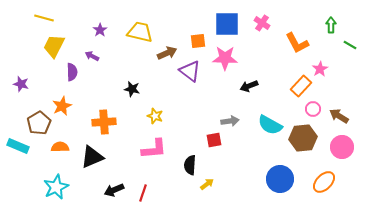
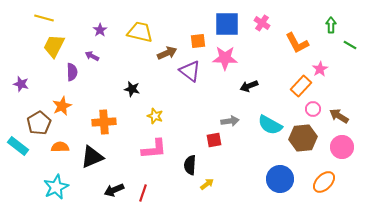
cyan rectangle at (18, 146): rotated 15 degrees clockwise
